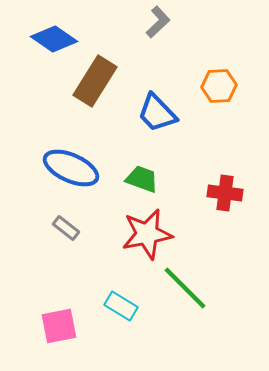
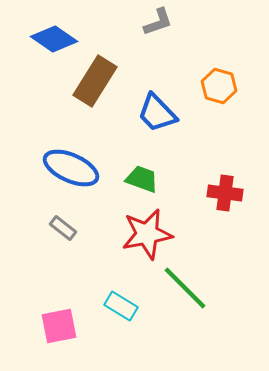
gray L-shape: rotated 24 degrees clockwise
orange hexagon: rotated 20 degrees clockwise
gray rectangle: moved 3 px left
